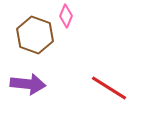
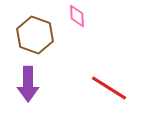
pink diamond: moved 11 px right; rotated 25 degrees counterclockwise
purple arrow: rotated 84 degrees clockwise
